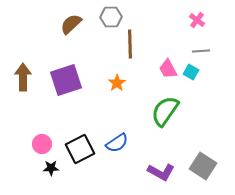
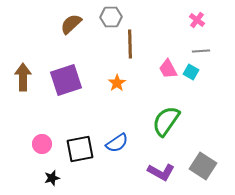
green semicircle: moved 1 px right, 10 px down
black square: rotated 16 degrees clockwise
black star: moved 1 px right, 10 px down; rotated 14 degrees counterclockwise
